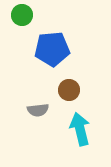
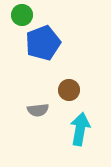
blue pentagon: moved 9 px left, 6 px up; rotated 16 degrees counterclockwise
cyan arrow: rotated 24 degrees clockwise
